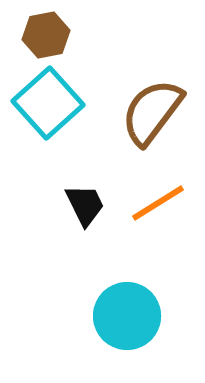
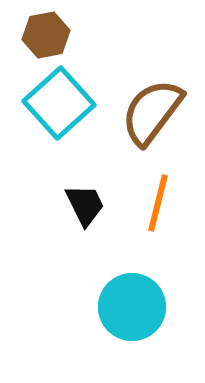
cyan square: moved 11 px right
orange line: rotated 44 degrees counterclockwise
cyan circle: moved 5 px right, 9 px up
